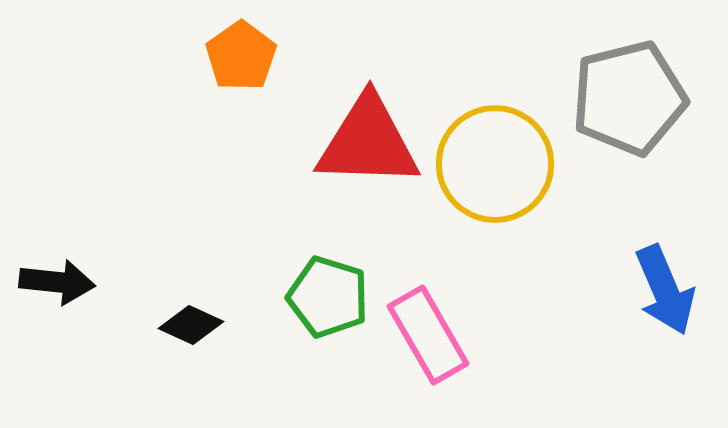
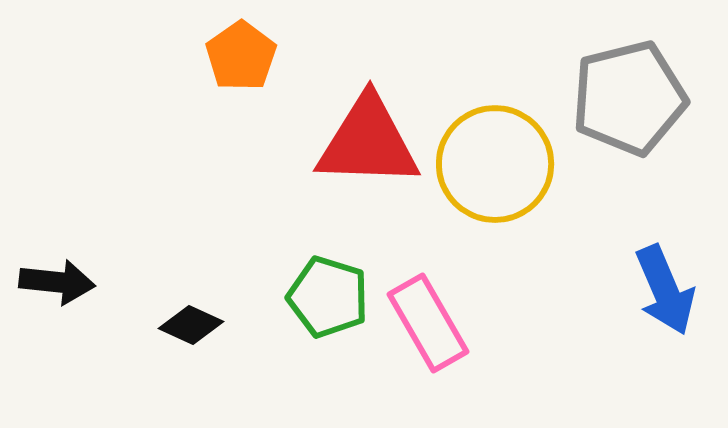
pink rectangle: moved 12 px up
